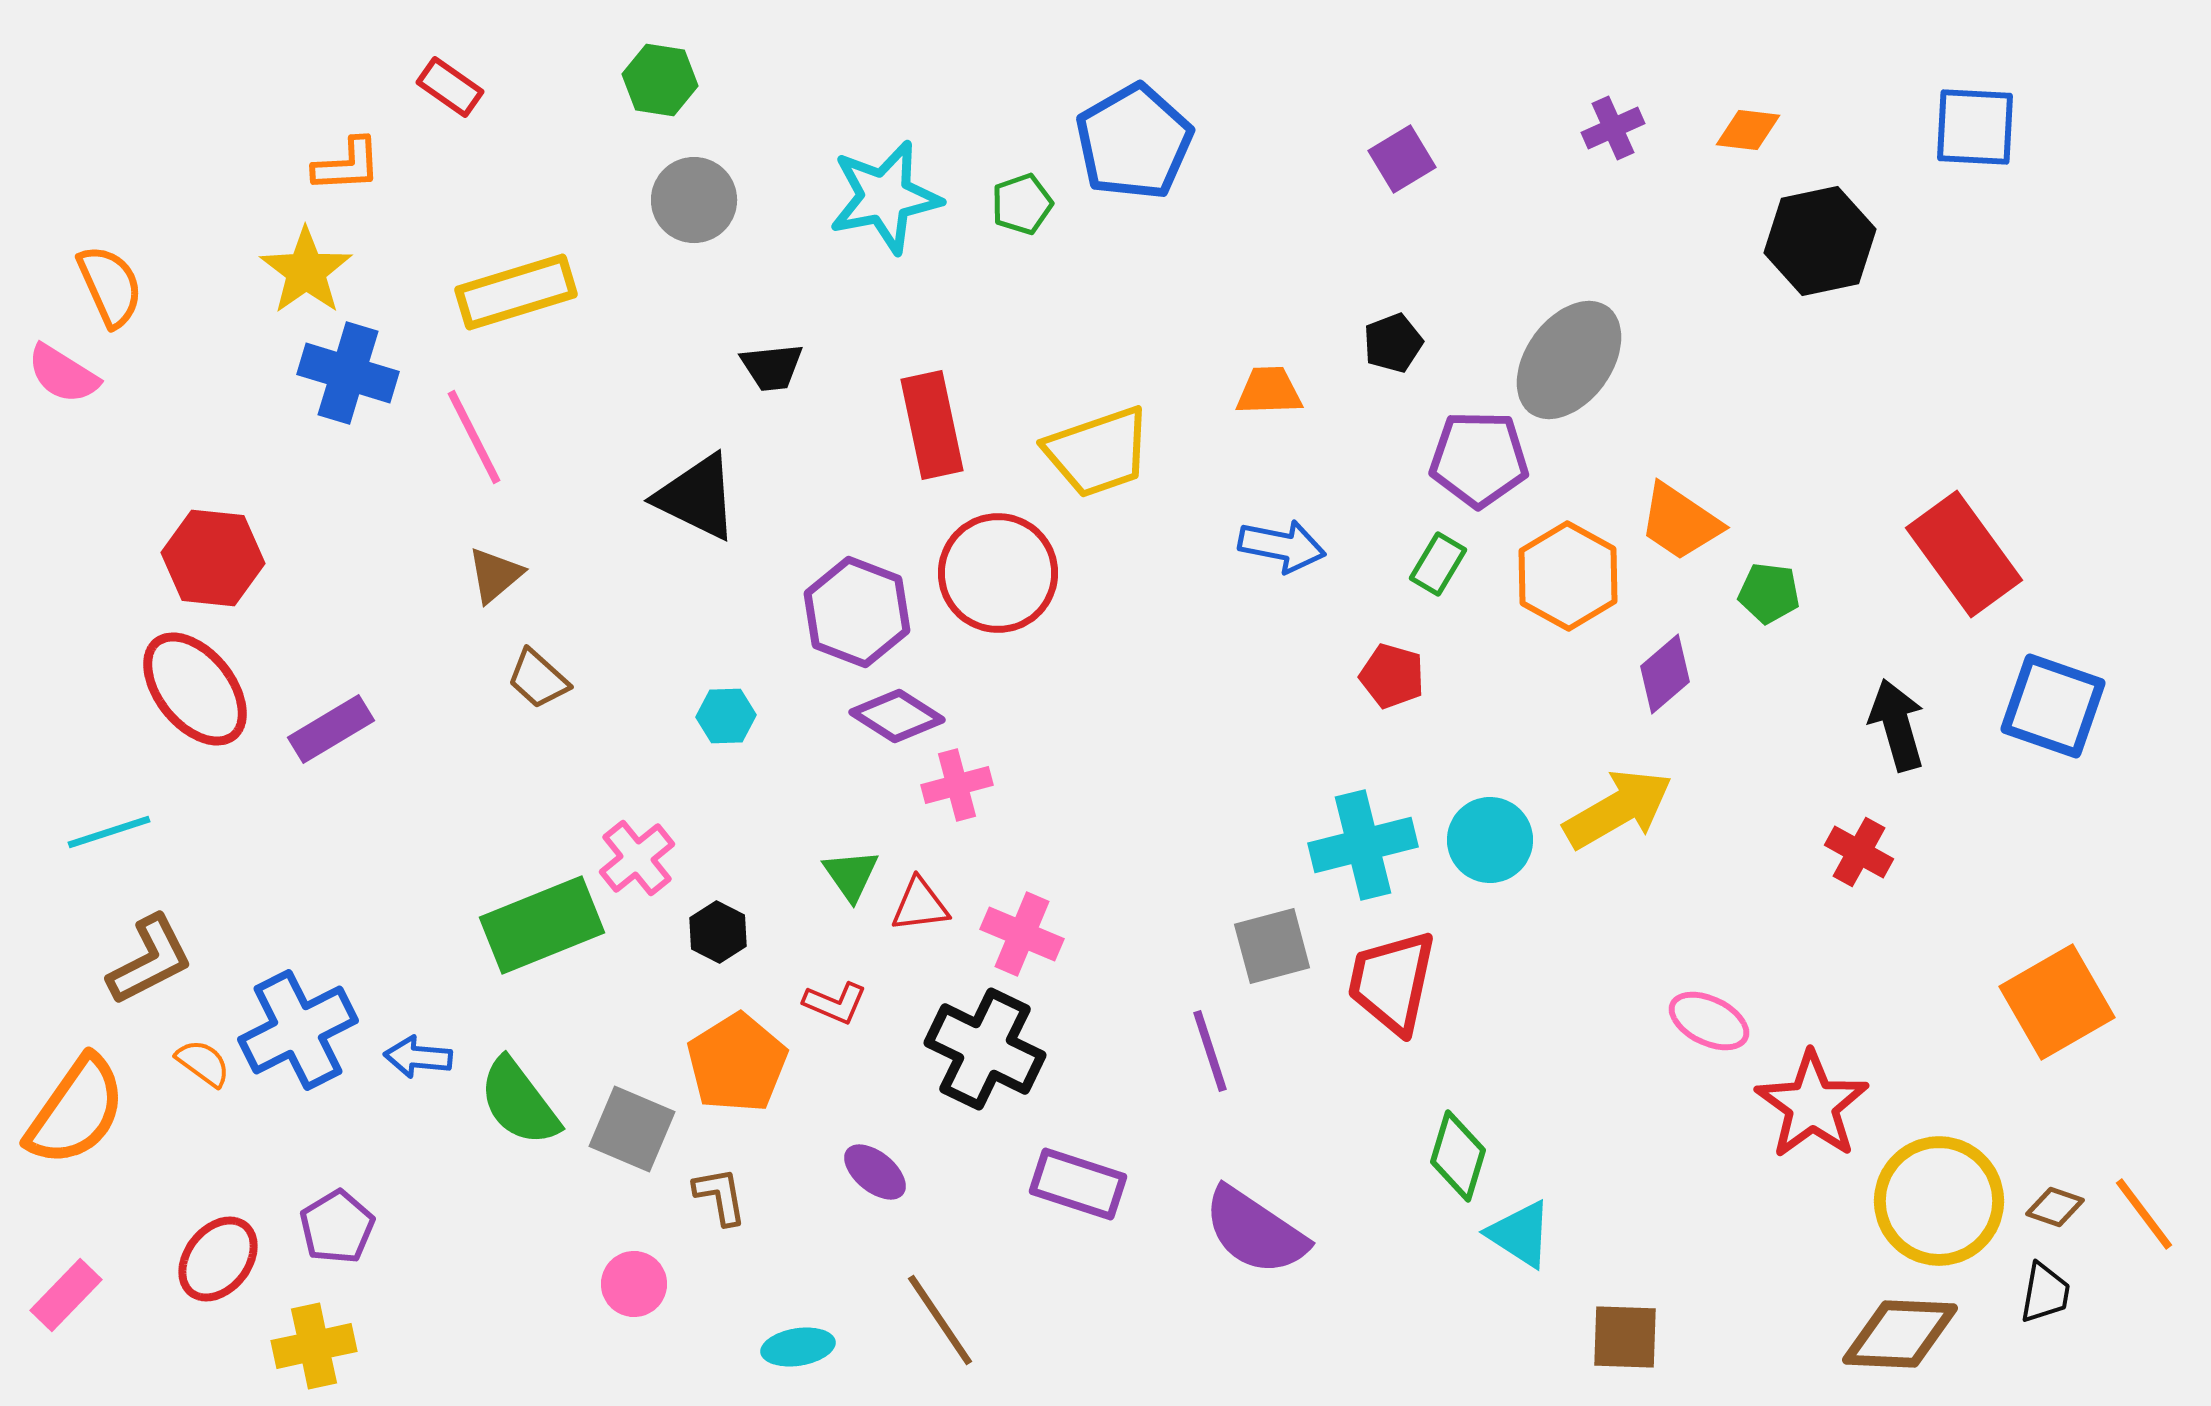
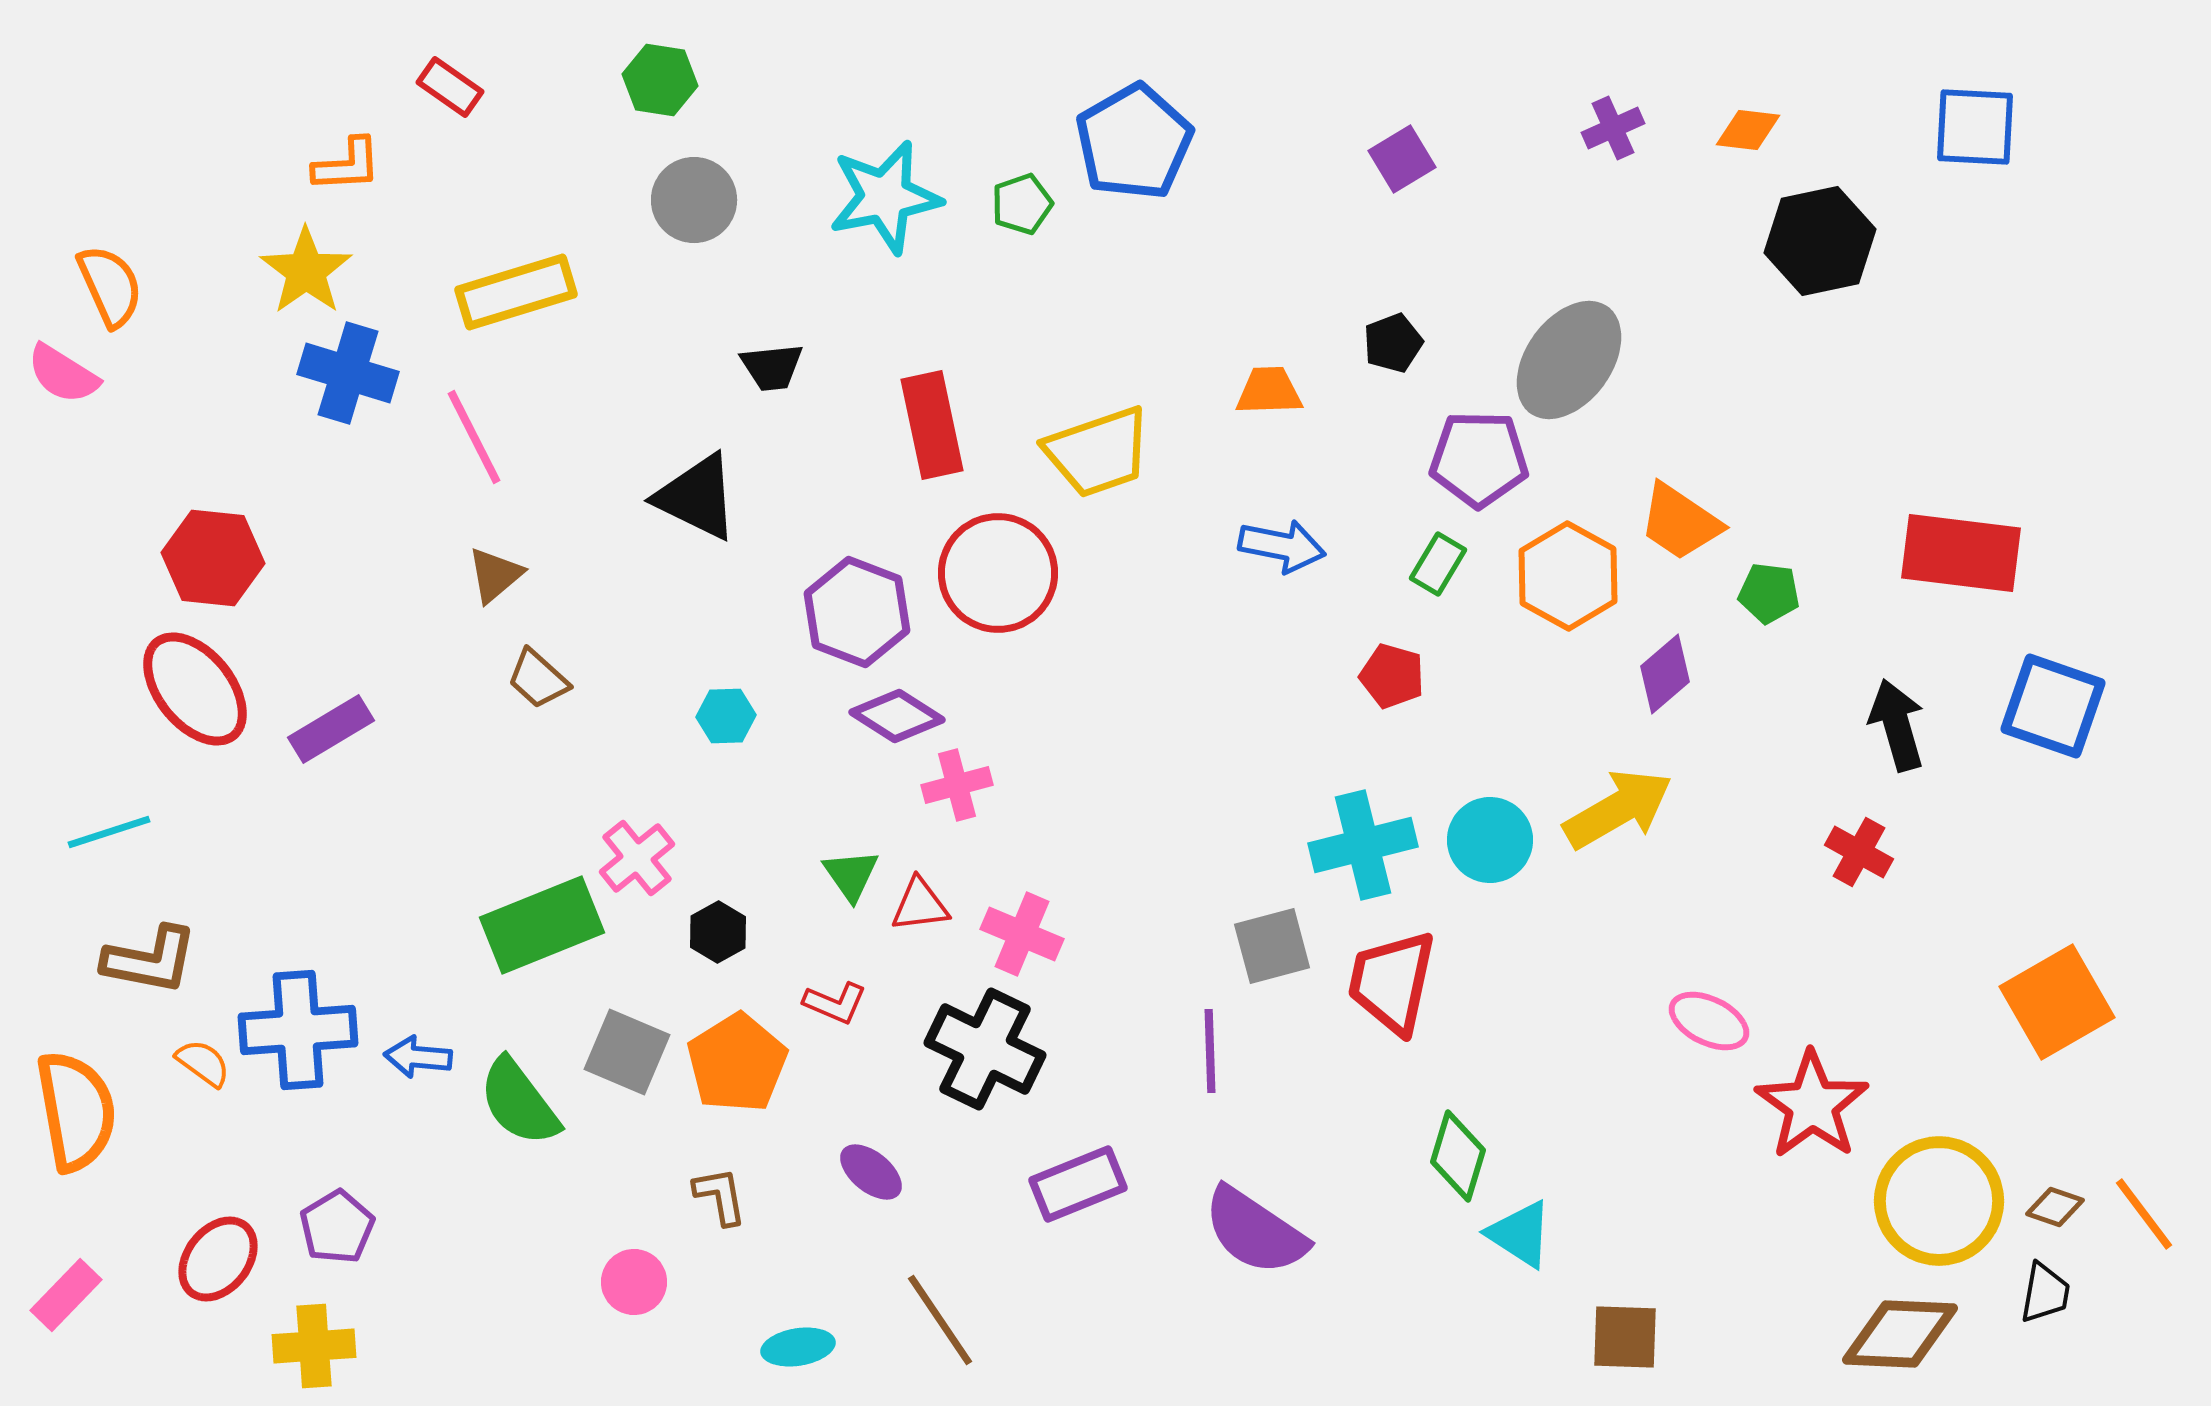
red rectangle at (1964, 554): moved 3 px left, 1 px up; rotated 47 degrees counterclockwise
black hexagon at (718, 932): rotated 4 degrees clockwise
brown L-shape at (150, 960): rotated 38 degrees clockwise
blue cross at (298, 1030): rotated 23 degrees clockwise
purple line at (1210, 1051): rotated 16 degrees clockwise
orange semicircle at (76, 1111): rotated 45 degrees counterclockwise
gray square at (632, 1129): moved 5 px left, 77 px up
purple ellipse at (875, 1172): moved 4 px left
purple rectangle at (1078, 1184): rotated 40 degrees counterclockwise
pink circle at (634, 1284): moved 2 px up
yellow cross at (314, 1346): rotated 8 degrees clockwise
